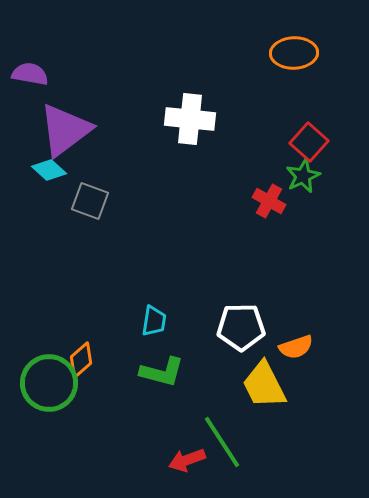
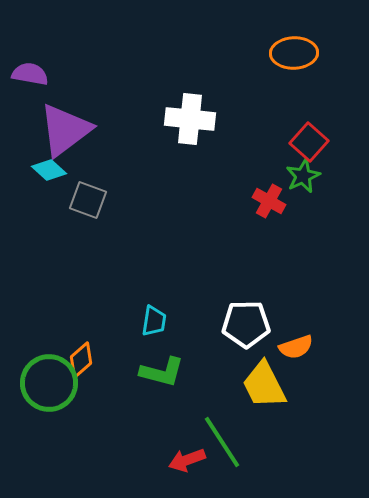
gray square: moved 2 px left, 1 px up
white pentagon: moved 5 px right, 3 px up
